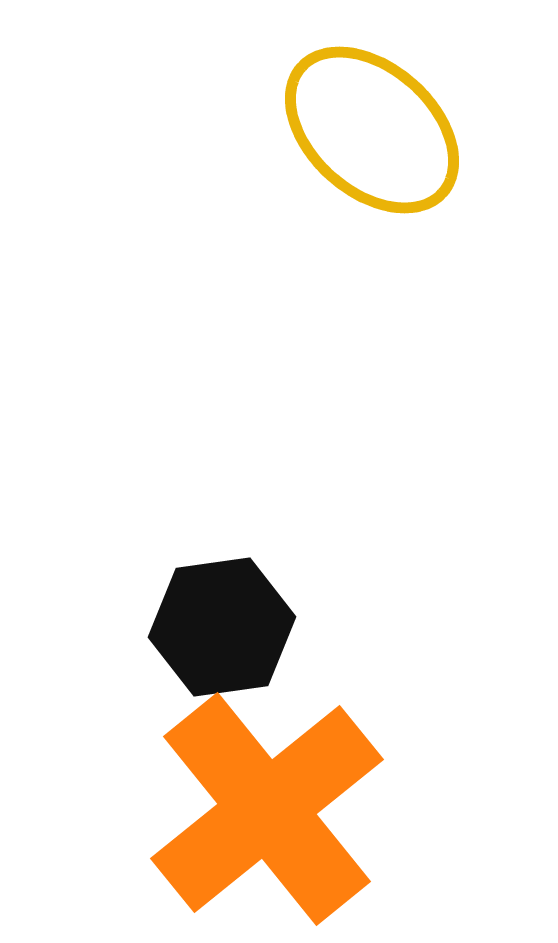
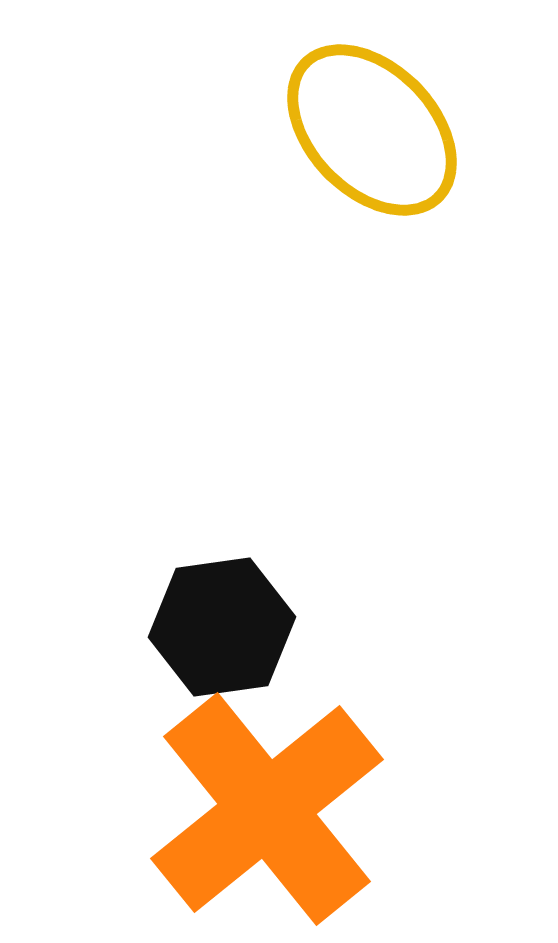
yellow ellipse: rotated 4 degrees clockwise
